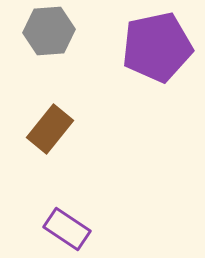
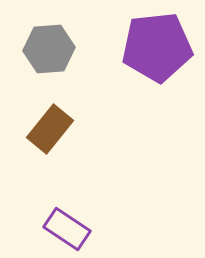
gray hexagon: moved 18 px down
purple pentagon: rotated 6 degrees clockwise
